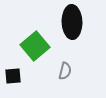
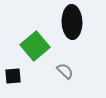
gray semicircle: rotated 60 degrees counterclockwise
